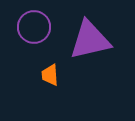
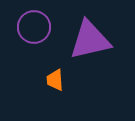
orange trapezoid: moved 5 px right, 5 px down
